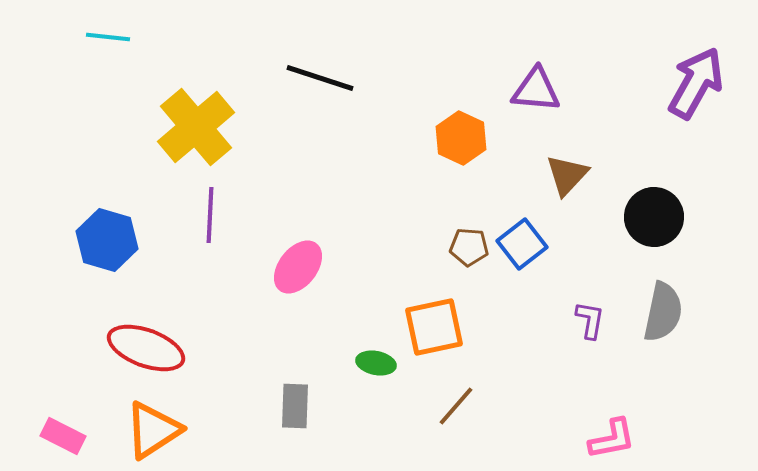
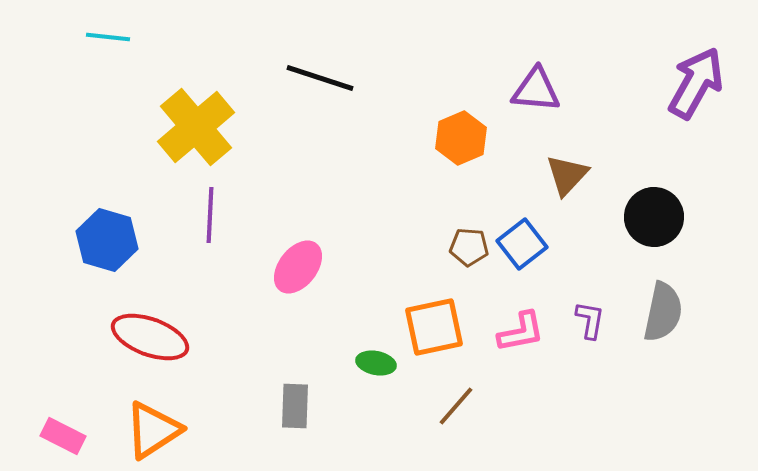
orange hexagon: rotated 12 degrees clockwise
red ellipse: moved 4 px right, 11 px up
pink L-shape: moved 91 px left, 107 px up
